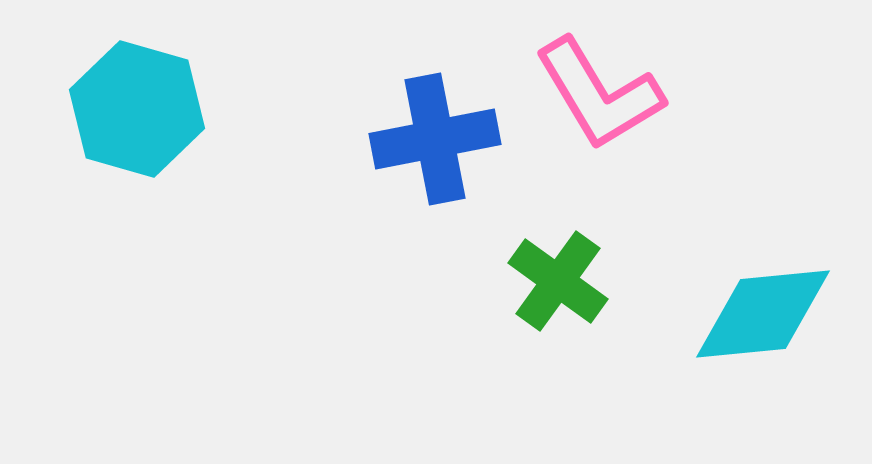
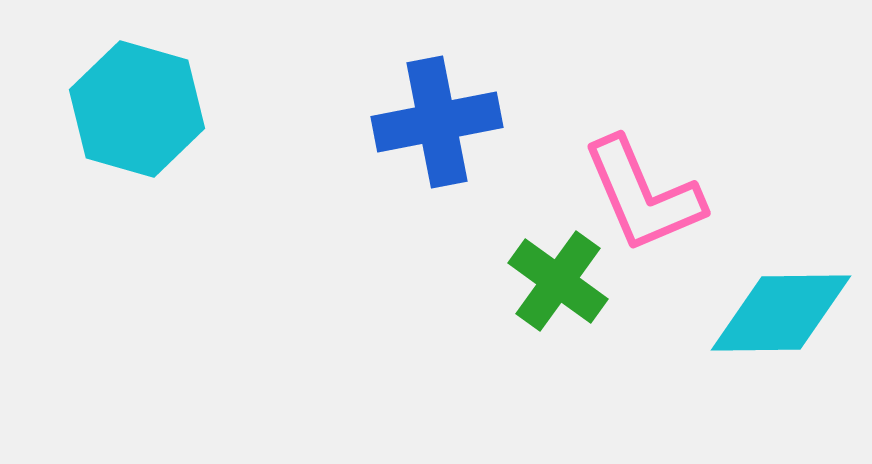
pink L-shape: moved 44 px right, 101 px down; rotated 8 degrees clockwise
blue cross: moved 2 px right, 17 px up
cyan diamond: moved 18 px right, 1 px up; rotated 5 degrees clockwise
